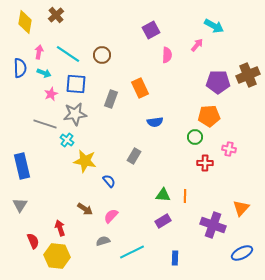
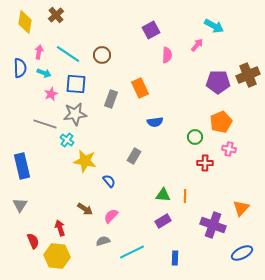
orange pentagon at (209, 116): moved 12 px right, 6 px down; rotated 20 degrees counterclockwise
